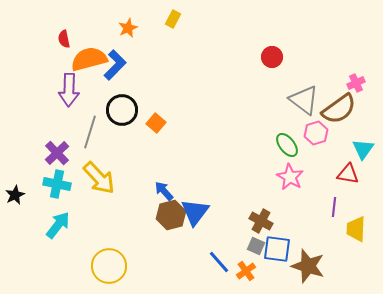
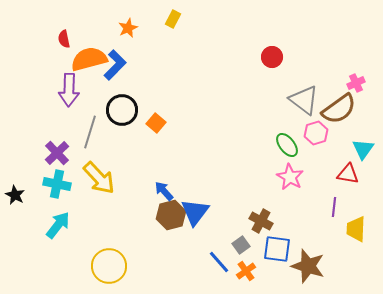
black star: rotated 18 degrees counterclockwise
gray square: moved 15 px left, 1 px up; rotated 30 degrees clockwise
